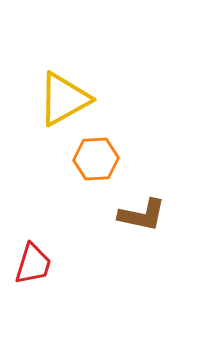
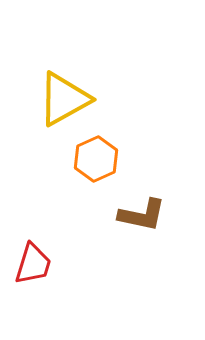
orange hexagon: rotated 21 degrees counterclockwise
